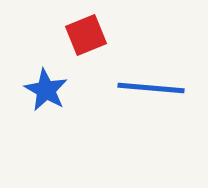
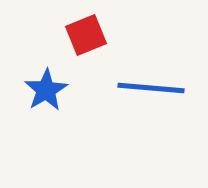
blue star: rotated 12 degrees clockwise
